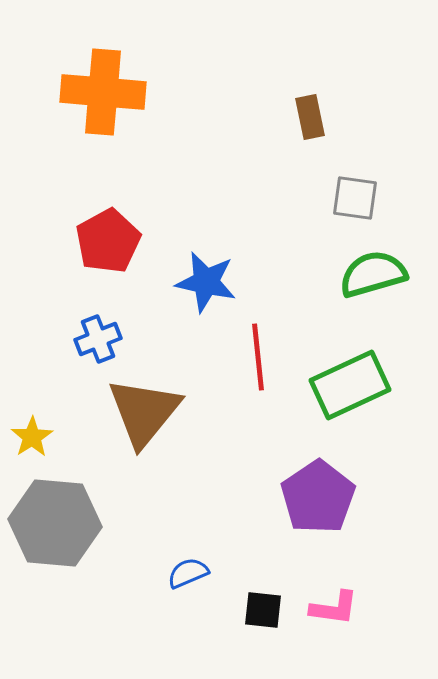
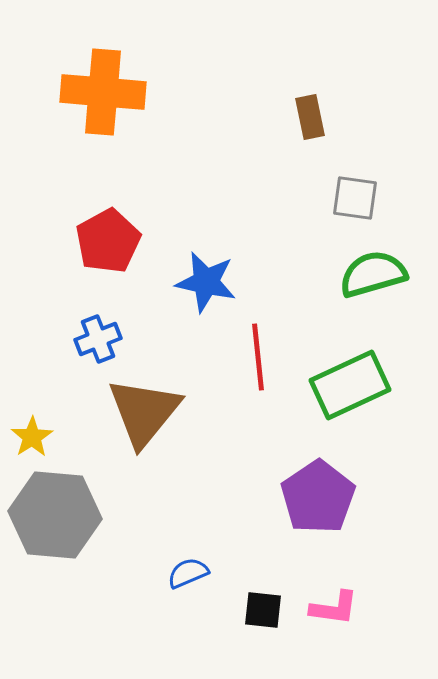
gray hexagon: moved 8 px up
